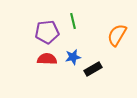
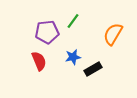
green line: rotated 49 degrees clockwise
orange semicircle: moved 4 px left, 1 px up
red semicircle: moved 8 px left, 2 px down; rotated 66 degrees clockwise
